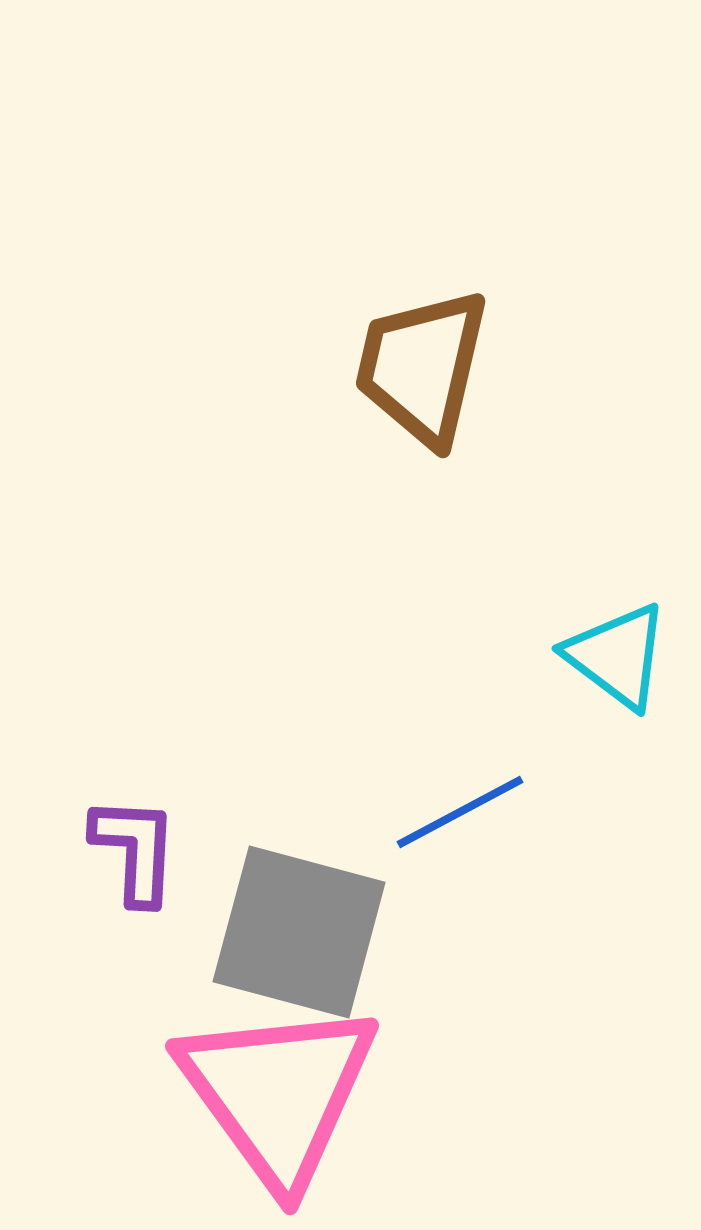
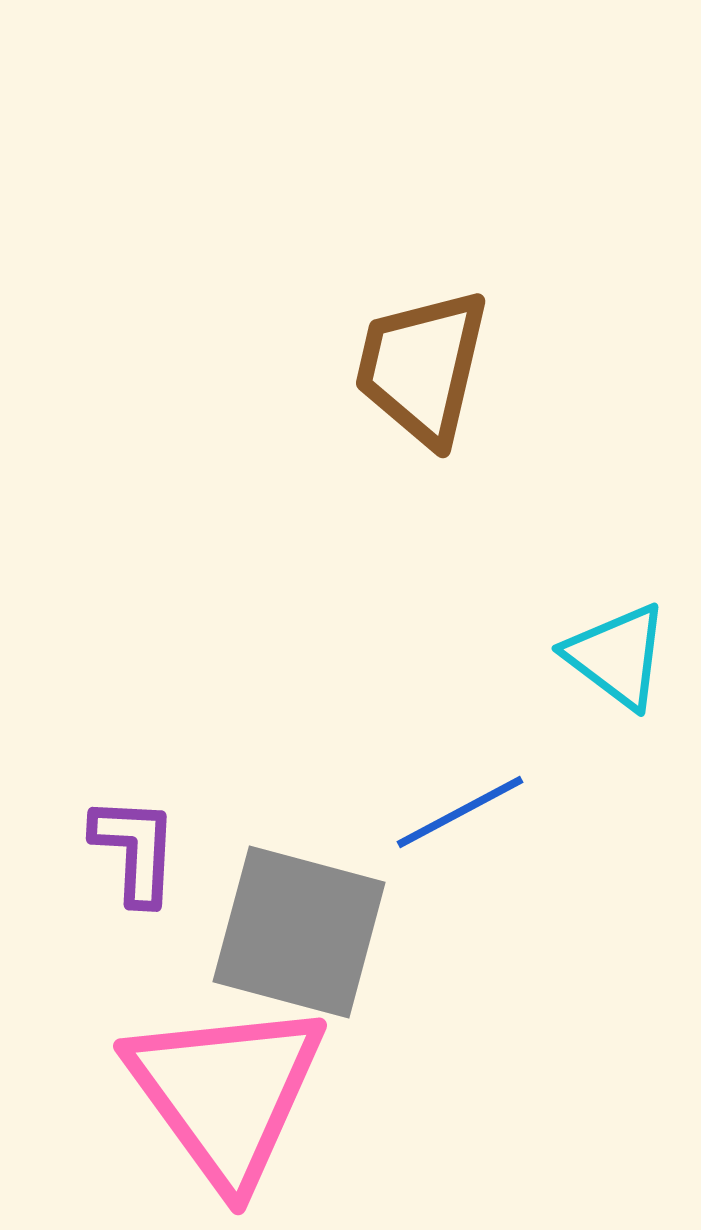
pink triangle: moved 52 px left
